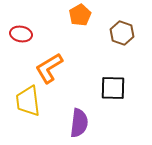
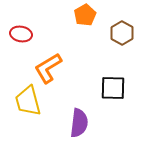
orange pentagon: moved 5 px right
brown hexagon: rotated 10 degrees clockwise
orange L-shape: moved 1 px left
yellow trapezoid: rotated 8 degrees counterclockwise
